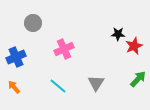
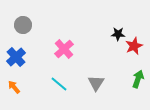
gray circle: moved 10 px left, 2 px down
pink cross: rotated 18 degrees counterclockwise
blue cross: rotated 18 degrees counterclockwise
green arrow: rotated 24 degrees counterclockwise
cyan line: moved 1 px right, 2 px up
